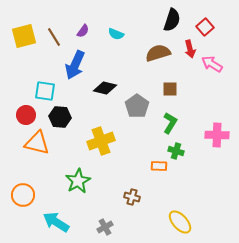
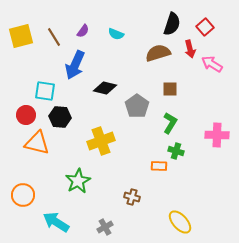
black semicircle: moved 4 px down
yellow square: moved 3 px left
